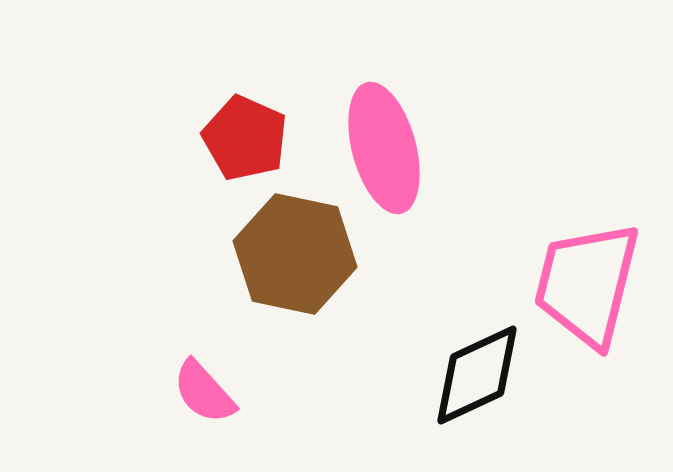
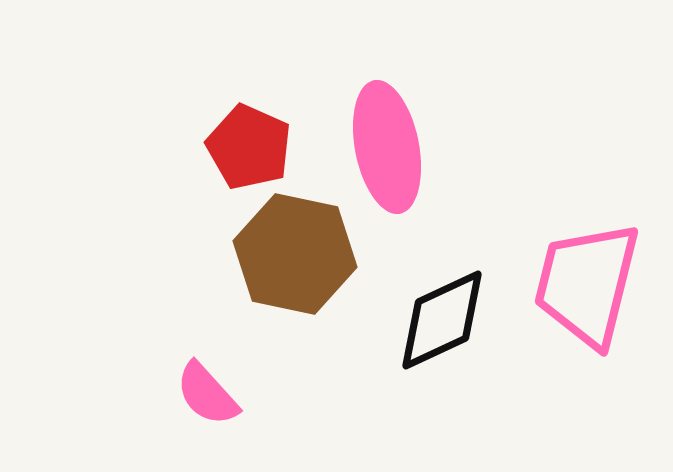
red pentagon: moved 4 px right, 9 px down
pink ellipse: moved 3 px right, 1 px up; rotated 4 degrees clockwise
black diamond: moved 35 px left, 55 px up
pink semicircle: moved 3 px right, 2 px down
